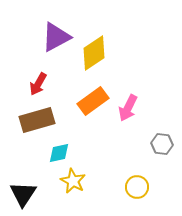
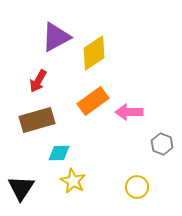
red arrow: moved 3 px up
pink arrow: moved 1 px right, 4 px down; rotated 64 degrees clockwise
gray hexagon: rotated 15 degrees clockwise
cyan diamond: rotated 10 degrees clockwise
black triangle: moved 2 px left, 6 px up
